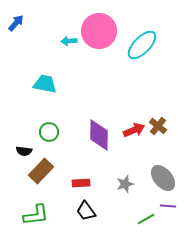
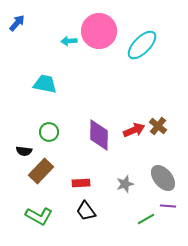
blue arrow: moved 1 px right
green L-shape: moved 3 px right, 1 px down; rotated 36 degrees clockwise
